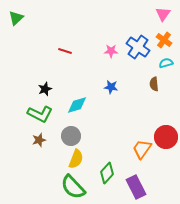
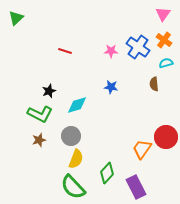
black star: moved 4 px right, 2 px down
